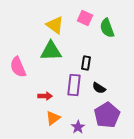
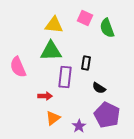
yellow triangle: moved 1 px left; rotated 30 degrees counterclockwise
purple rectangle: moved 9 px left, 8 px up
purple pentagon: rotated 15 degrees counterclockwise
purple star: moved 1 px right, 1 px up
